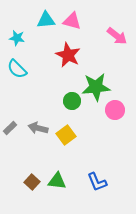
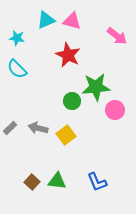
cyan triangle: rotated 18 degrees counterclockwise
